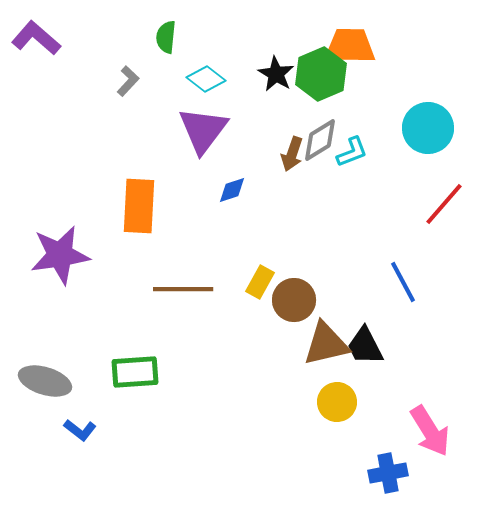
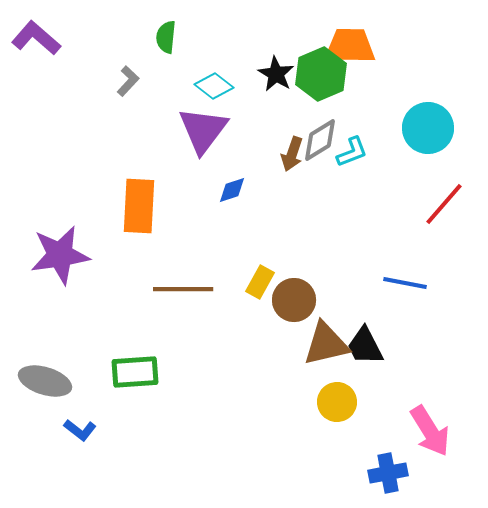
cyan diamond: moved 8 px right, 7 px down
blue line: moved 2 px right, 1 px down; rotated 51 degrees counterclockwise
